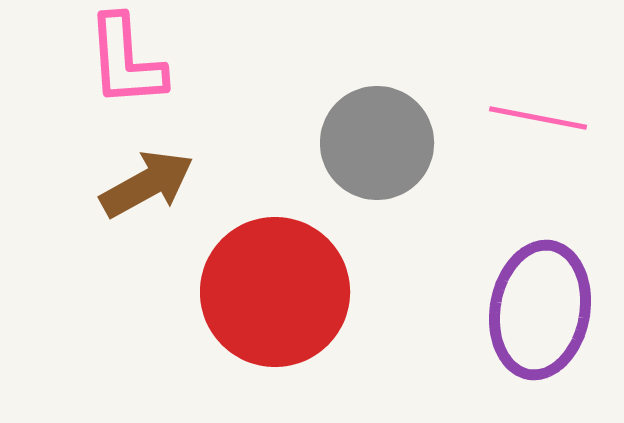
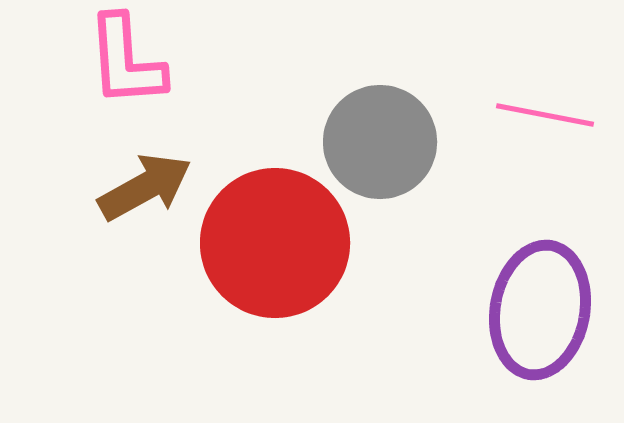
pink line: moved 7 px right, 3 px up
gray circle: moved 3 px right, 1 px up
brown arrow: moved 2 px left, 3 px down
red circle: moved 49 px up
